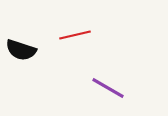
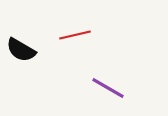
black semicircle: rotated 12 degrees clockwise
